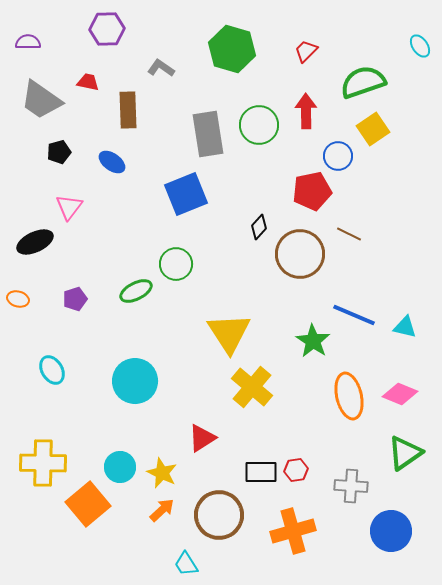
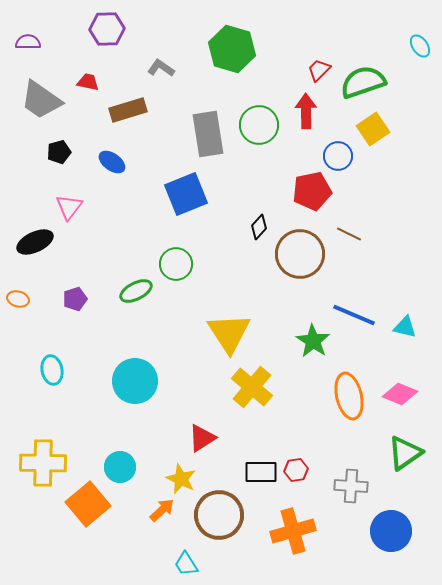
red trapezoid at (306, 51): moved 13 px right, 19 px down
brown rectangle at (128, 110): rotated 75 degrees clockwise
cyan ellipse at (52, 370): rotated 20 degrees clockwise
yellow star at (162, 473): moved 19 px right, 6 px down
